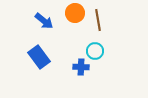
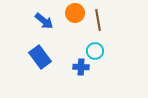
blue rectangle: moved 1 px right
